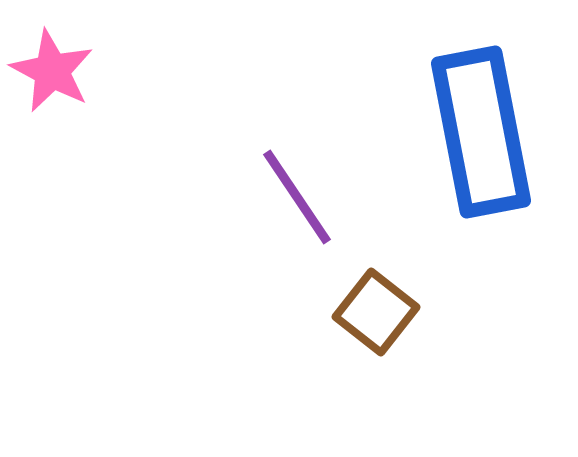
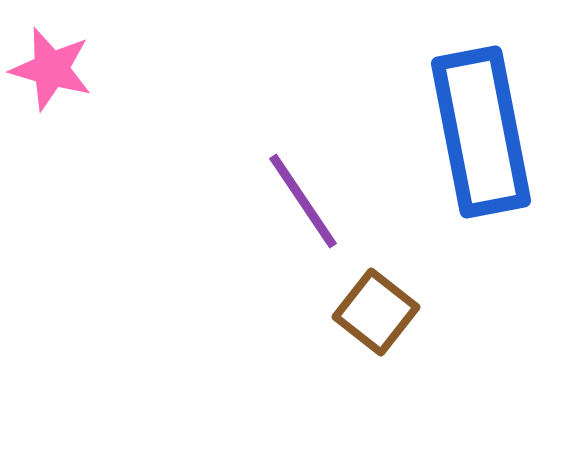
pink star: moved 1 px left, 2 px up; rotated 12 degrees counterclockwise
purple line: moved 6 px right, 4 px down
